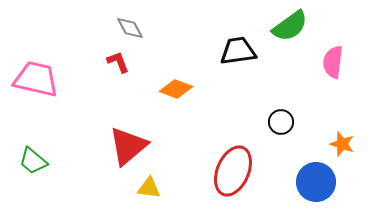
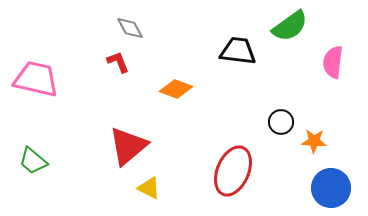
black trapezoid: rotated 15 degrees clockwise
orange star: moved 28 px left, 3 px up; rotated 15 degrees counterclockwise
blue circle: moved 15 px right, 6 px down
yellow triangle: rotated 20 degrees clockwise
